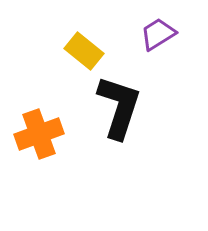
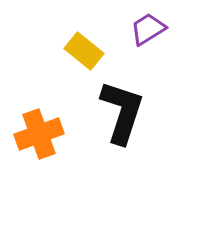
purple trapezoid: moved 10 px left, 5 px up
black L-shape: moved 3 px right, 5 px down
